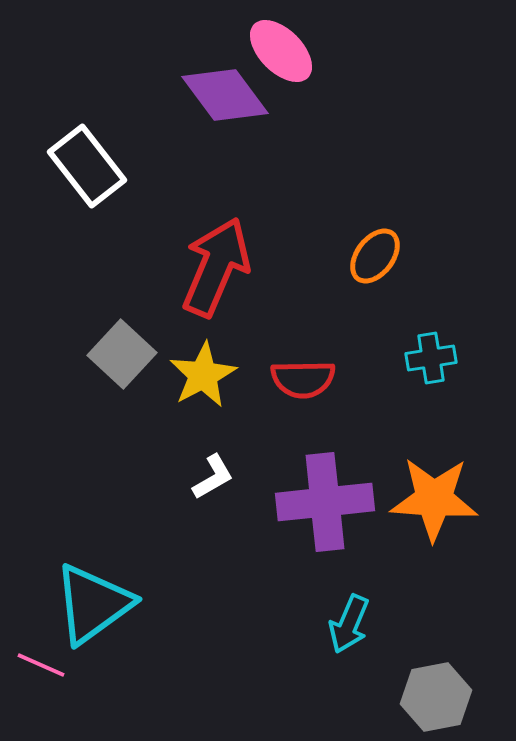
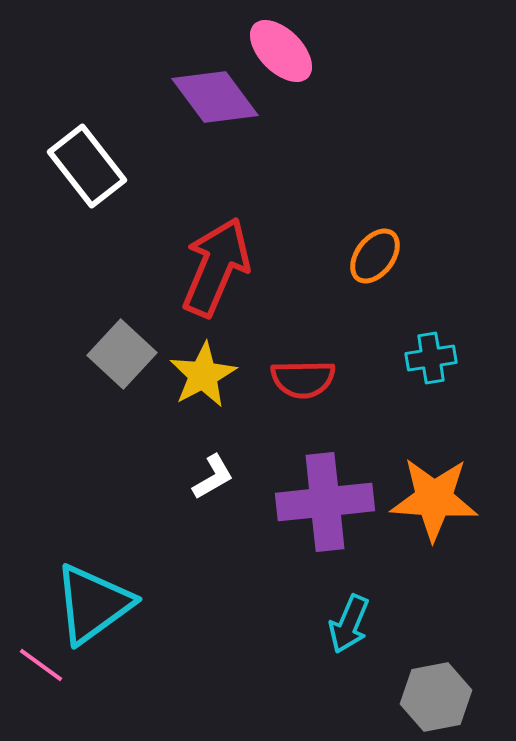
purple diamond: moved 10 px left, 2 px down
pink line: rotated 12 degrees clockwise
